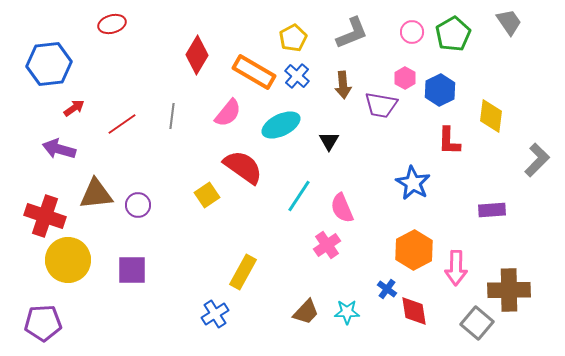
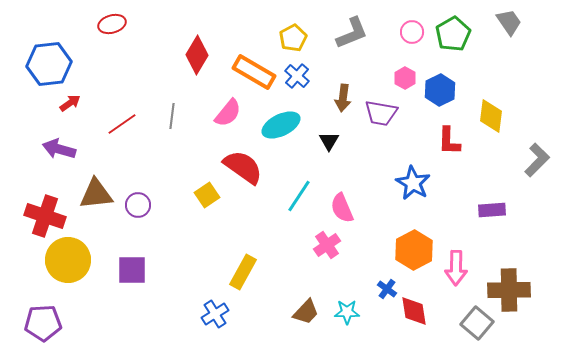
brown arrow at (343, 85): moved 13 px down; rotated 12 degrees clockwise
purple trapezoid at (381, 105): moved 8 px down
red arrow at (74, 108): moved 4 px left, 5 px up
